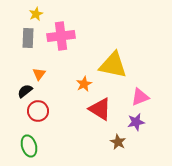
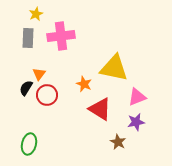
yellow triangle: moved 1 px right, 3 px down
orange star: rotated 21 degrees counterclockwise
black semicircle: moved 1 px right, 3 px up; rotated 21 degrees counterclockwise
pink triangle: moved 3 px left
red circle: moved 9 px right, 16 px up
green ellipse: moved 2 px up; rotated 30 degrees clockwise
